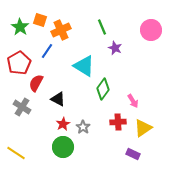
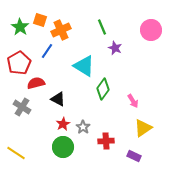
red semicircle: rotated 48 degrees clockwise
red cross: moved 12 px left, 19 px down
purple rectangle: moved 1 px right, 2 px down
